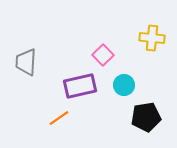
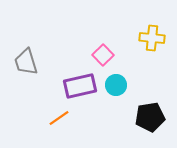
gray trapezoid: rotated 20 degrees counterclockwise
cyan circle: moved 8 px left
black pentagon: moved 4 px right
